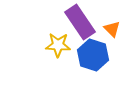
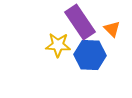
blue hexagon: moved 3 px left; rotated 16 degrees counterclockwise
